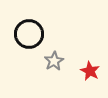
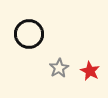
gray star: moved 5 px right, 7 px down
